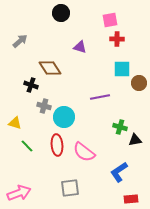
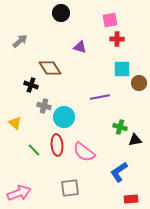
yellow triangle: rotated 24 degrees clockwise
green line: moved 7 px right, 4 px down
